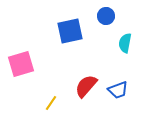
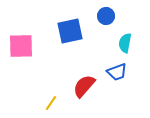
pink square: moved 18 px up; rotated 16 degrees clockwise
red semicircle: moved 2 px left
blue trapezoid: moved 1 px left, 18 px up
